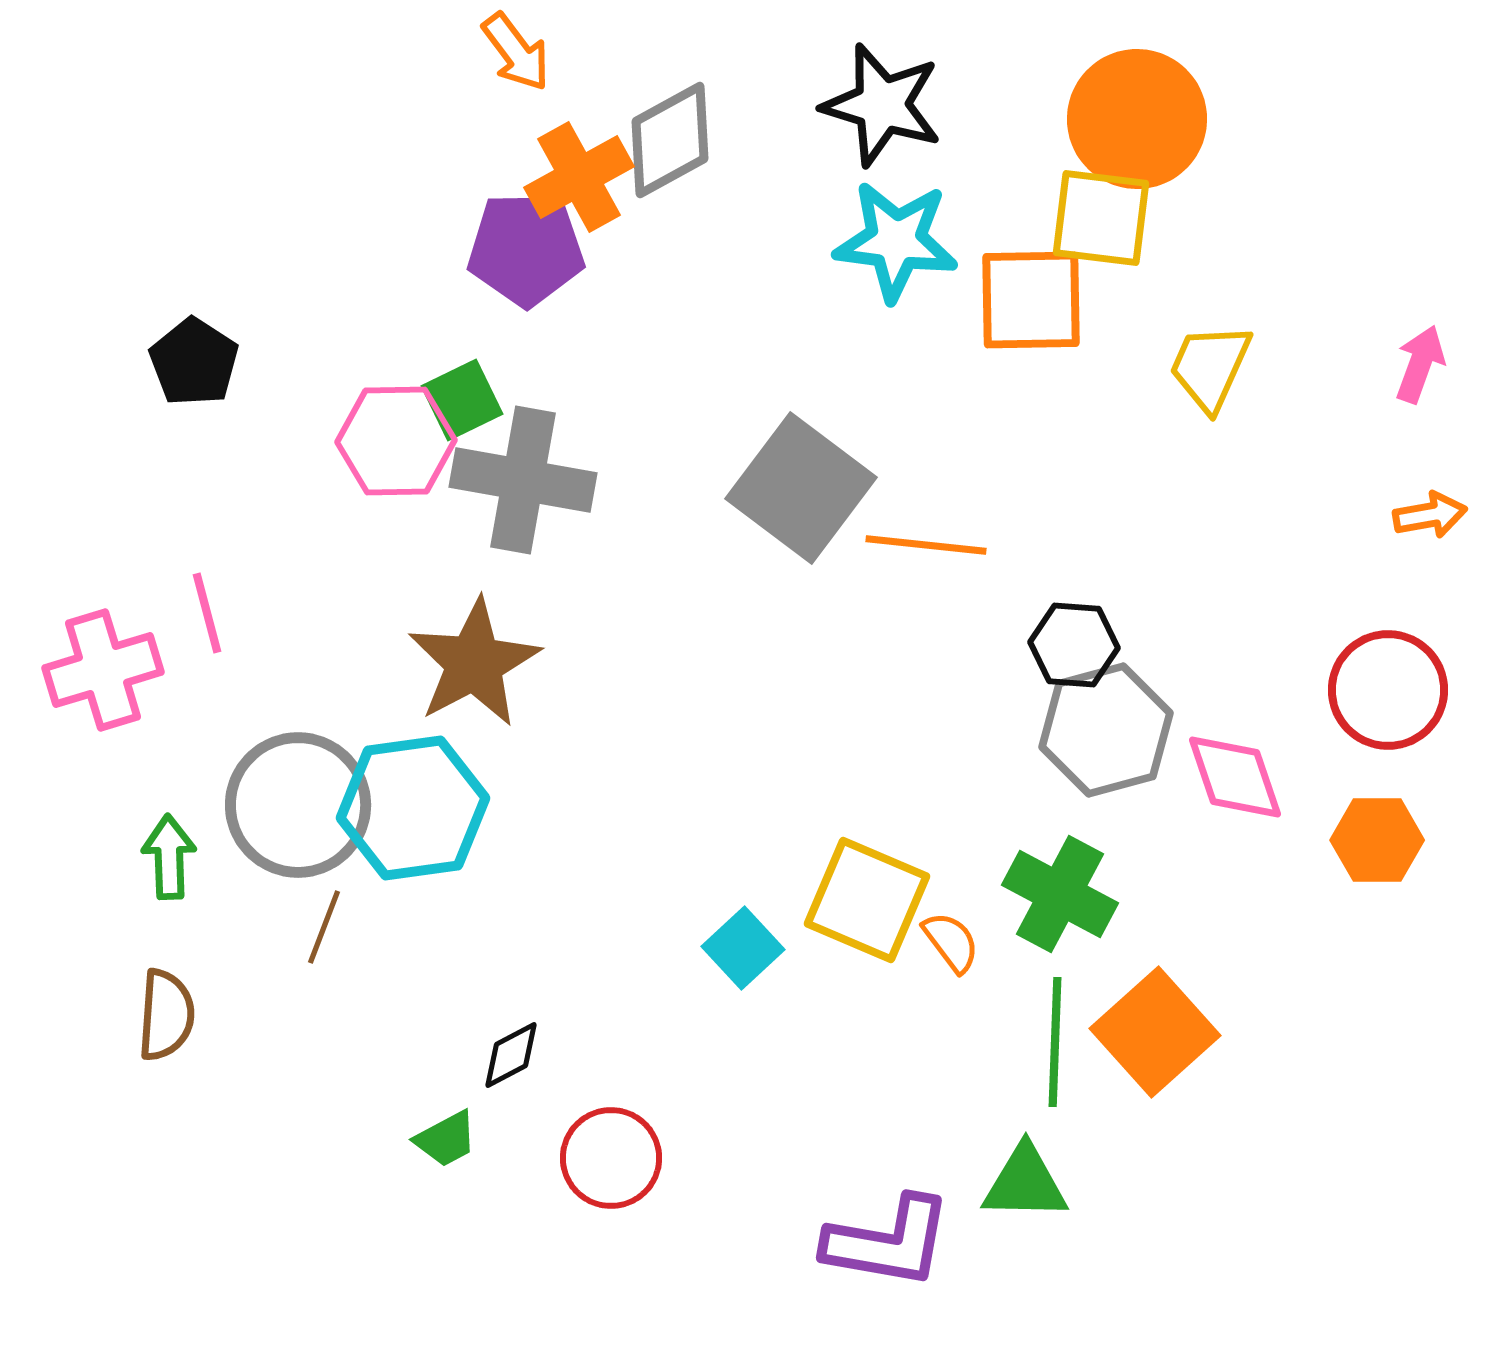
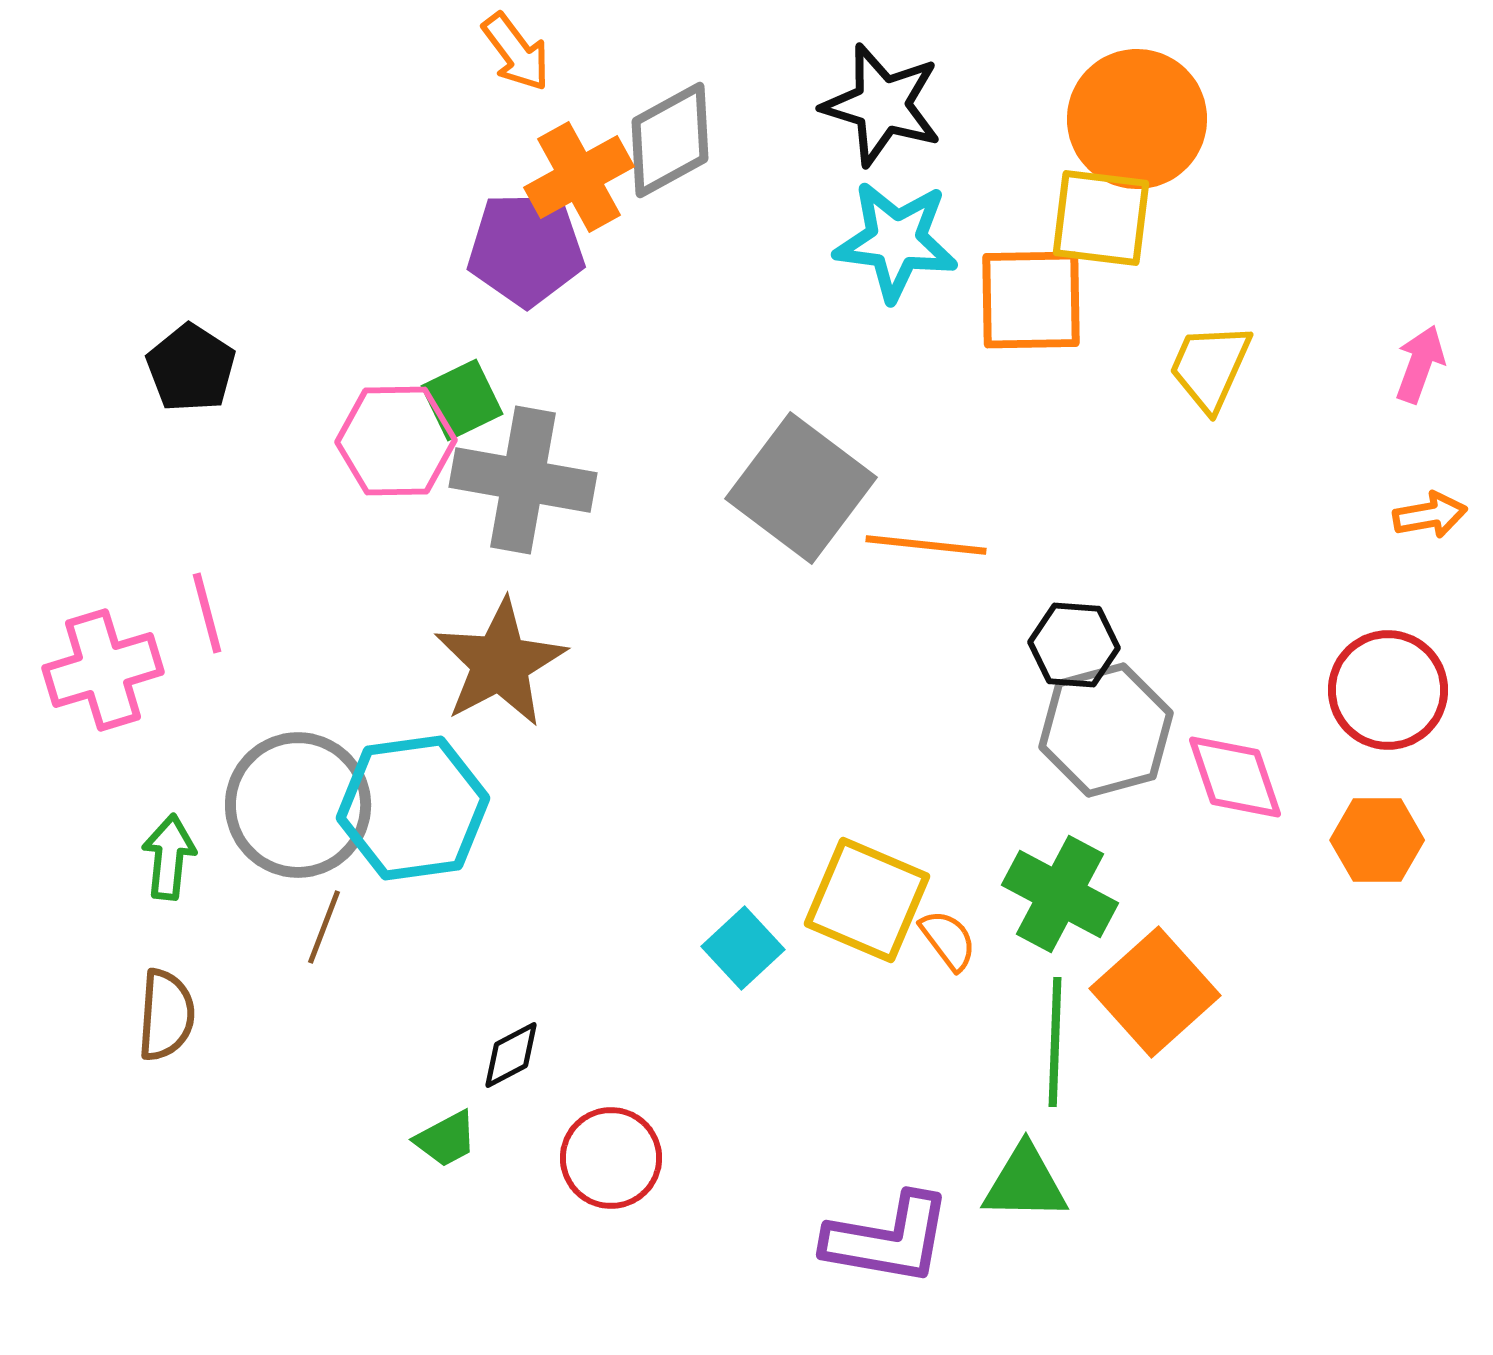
black pentagon at (194, 362): moved 3 px left, 6 px down
brown star at (474, 663): moved 26 px right
green arrow at (169, 857): rotated 8 degrees clockwise
orange semicircle at (951, 942): moved 3 px left, 2 px up
orange square at (1155, 1032): moved 40 px up
purple L-shape at (888, 1242): moved 3 px up
